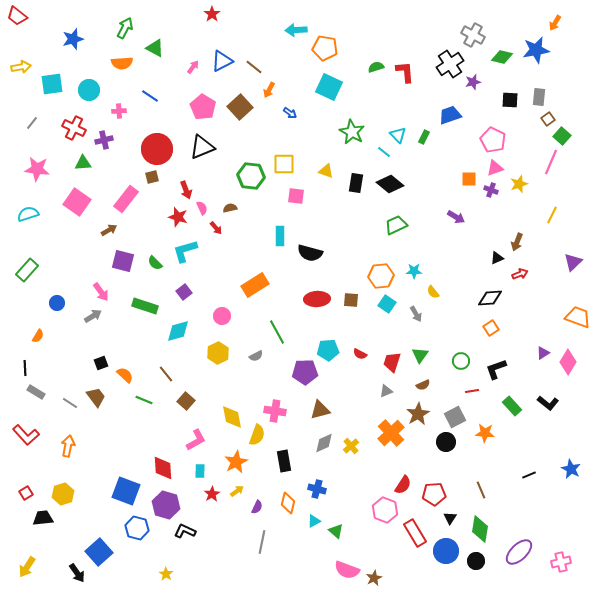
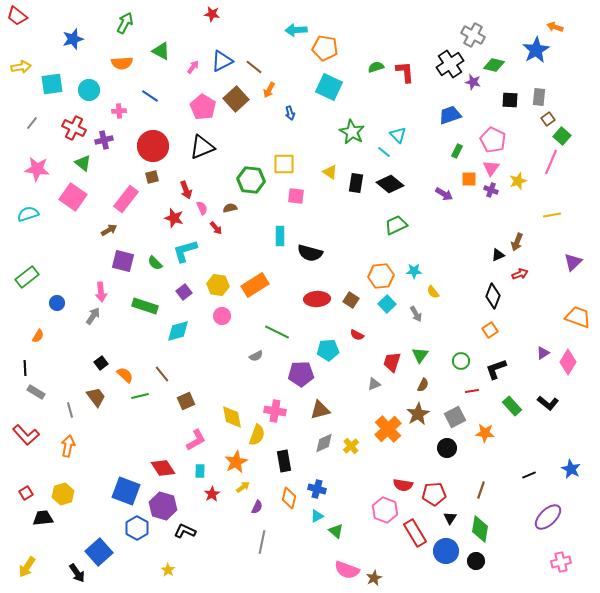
red star at (212, 14): rotated 28 degrees counterclockwise
orange arrow at (555, 23): moved 4 px down; rotated 77 degrees clockwise
green arrow at (125, 28): moved 5 px up
green triangle at (155, 48): moved 6 px right, 3 px down
blue star at (536, 50): rotated 20 degrees counterclockwise
green diamond at (502, 57): moved 8 px left, 8 px down
purple star at (473, 82): rotated 28 degrees clockwise
brown square at (240, 107): moved 4 px left, 8 px up
blue arrow at (290, 113): rotated 40 degrees clockwise
green rectangle at (424, 137): moved 33 px right, 14 px down
red circle at (157, 149): moved 4 px left, 3 px up
green triangle at (83, 163): rotated 42 degrees clockwise
pink triangle at (495, 168): moved 4 px left; rotated 36 degrees counterclockwise
yellow triangle at (326, 171): moved 4 px right, 1 px down; rotated 14 degrees clockwise
green hexagon at (251, 176): moved 4 px down
yellow star at (519, 184): moved 1 px left, 3 px up
pink square at (77, 202): moved 4 px left, 5 px up
yellow line at (552, 215): rotated 54 degrees clockwise
red star at (178, 217): moved 4 px left, 1 px down
purple arrow at (456, 217): moved 12 px left, 23 px up
black triangle at (497, 258): moved 1 px right, 3 px up
green rectangle at (27, 270): moved 7 px down; rotated 10 degrees clockwise
pink arrow at (101, 292): rotated 30 degrees clockwise
black diamond at (490, 298): moved 3 px right, 2 px up; rotated 65 degrees counterclockwise
brown square at (351, 300): rotated 28 degrees clockwise
cyan square at (387, 304): rotated 12 degrees clockwise
gray arrow at (93, 316): rotated 24 degrees counterclockwise
orange square at (491, 328): moved 1 px left, 2 px down
green line at (277, 332): rotated 35 degrees counterclockwise
yellow hexagon at (218, 353): moved 68 px up; rotated 25 degrees counterclockwise
red semicircle at (360, 354): moved 3 px left, 19 px up
black square at (101, 363): rotated 16 degrees counterclockwise
purple pentagon at (305, 372): moved 4 px left, 2 px down
brown line at (166, 374): moved 4 px left
brown semicircle at (423, 385): rotated 40 degrees counterclockwise
gray triangle at (386, 391): moved 12 px left, 7 px up
green line at (144, 400): moved 4 px left, 4 px up; rotated 36 degrees counterclockwise
brown square at (186, 401): rotated 24 degrees clockwise
gray line at (70, 403): moved 7 px down; rotated 42 degrees clockwise
orange cross at (391, 433): moved 3 px left, 4 px up
black circle at (446, 442): moved 1 px right, 6 px down
red diamond at (163, 468): rotated 30 degrees counterclockwise
red semicircle at (403, 485): rotated 66 degrees clockwise
brown line at (481, 490): rotated 42 degrees clockwise
yellow arrow at (237, 491): moved 6 px right, 4 px up
orange diamond at (288, 503): moved 1 px right, 5 px up
purple hexagon at (166, 505): moved 3 px left, 1 px down
cyan triangle at (314, 521): moved 3 px right, 5 px up
blue hexagon at (137, 528): rotated 15 degrees clockwise
purple ellipse at (519, 552): moved 29 px right, 35 px up
yellow star at (166, 574): moved 2 px right, 4 px up
